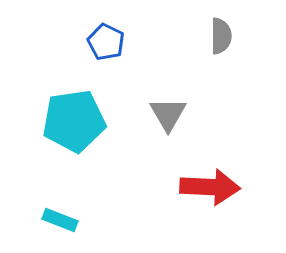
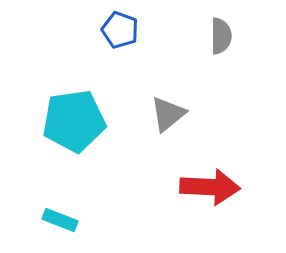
blue pentagon: moved 14 px right, 12 px up; rotated 6 degrees counterclockwise
gray triangle: rotated 21 degrees clockwise
